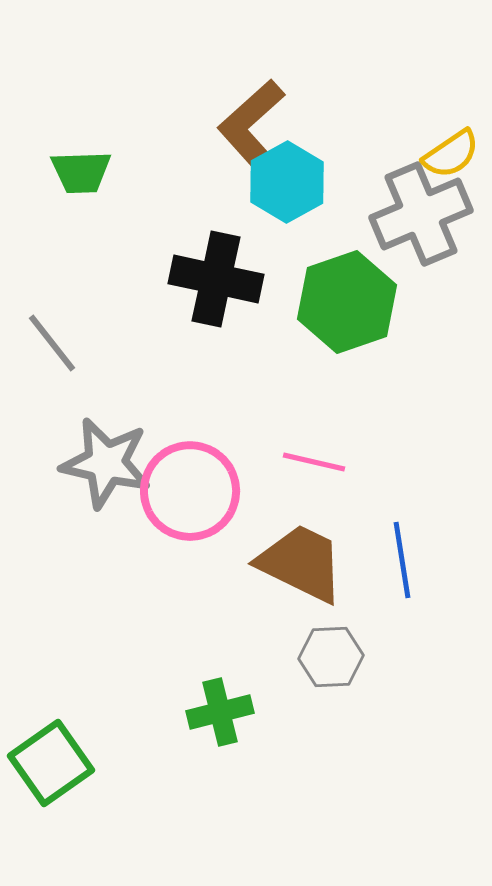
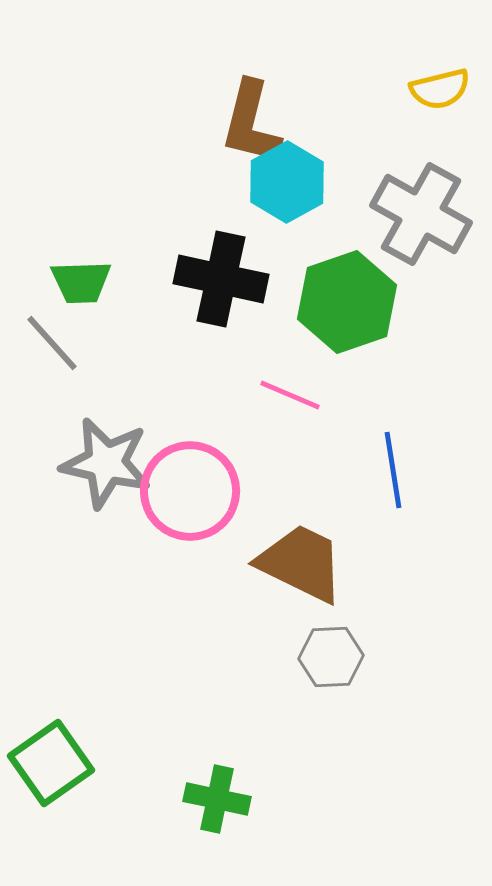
brown L-shape: rotated 34 degrees counterclockwise
yellow semicircle: moved 11 px left, 65 px up; rotated 20 degrees clockwise
green trapezoid: moved 110 px down
gray cross: rotated 38 degrees counterclockwise
black cross: moved 5 px right
gray line: rotated 4 degrees counterclockwise
pink line: moved 24 px left, 67 px up; rotated 10 degrees clockwise
blue line: moved 9 px left, 90 px up
green cross: moved 3 px left, 87 px down; rotated 26 degrees clockwise
